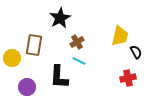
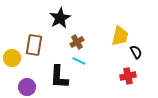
red cross: moved 2 px up
